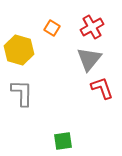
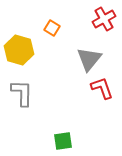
red cross: moved 12 px right, 8 px up
